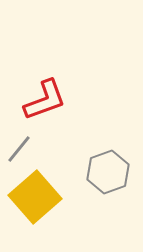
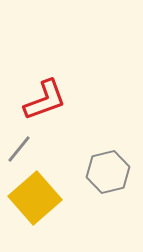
gray hexagon: rotated 6 degrees clockwise
yellow square: moved 1 px down
